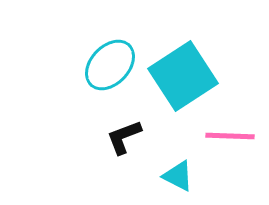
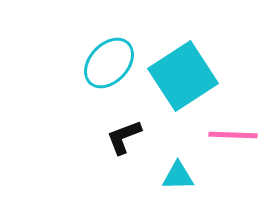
cyan ellipse: moved 1 px left, 2 px up
pink line: moved 3 px right, 1 px up
cyan triangle: rotated 28 degrees counterclockwise
